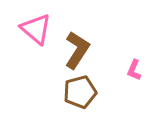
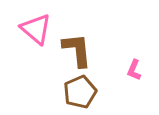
brown L-shape: rotated 39 degrees counterclockwise
brown pentagon: rotated 8 degrees counterclockwise
